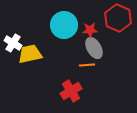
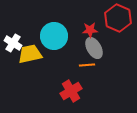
cyan circle: moved 10 px left, 11 px down
